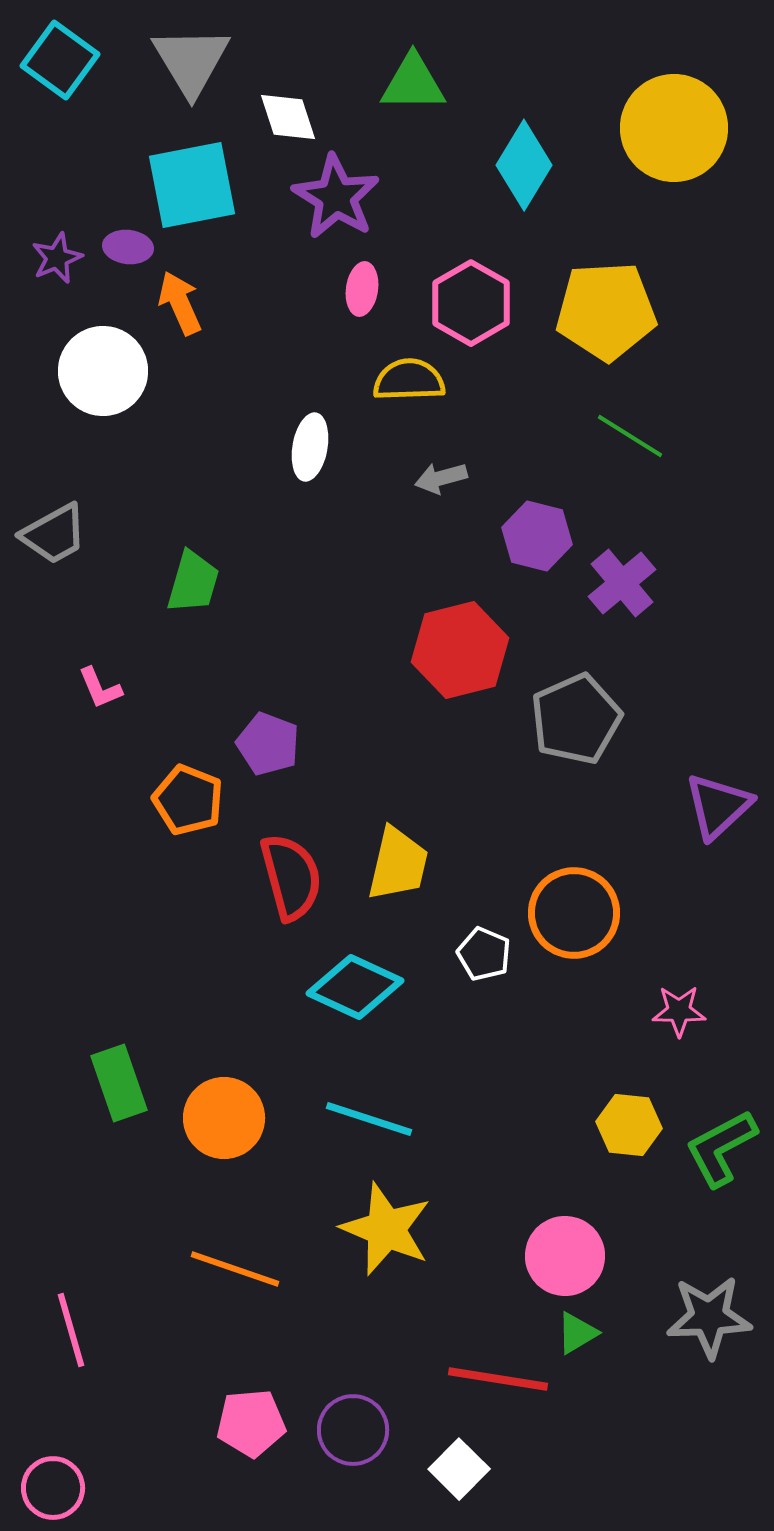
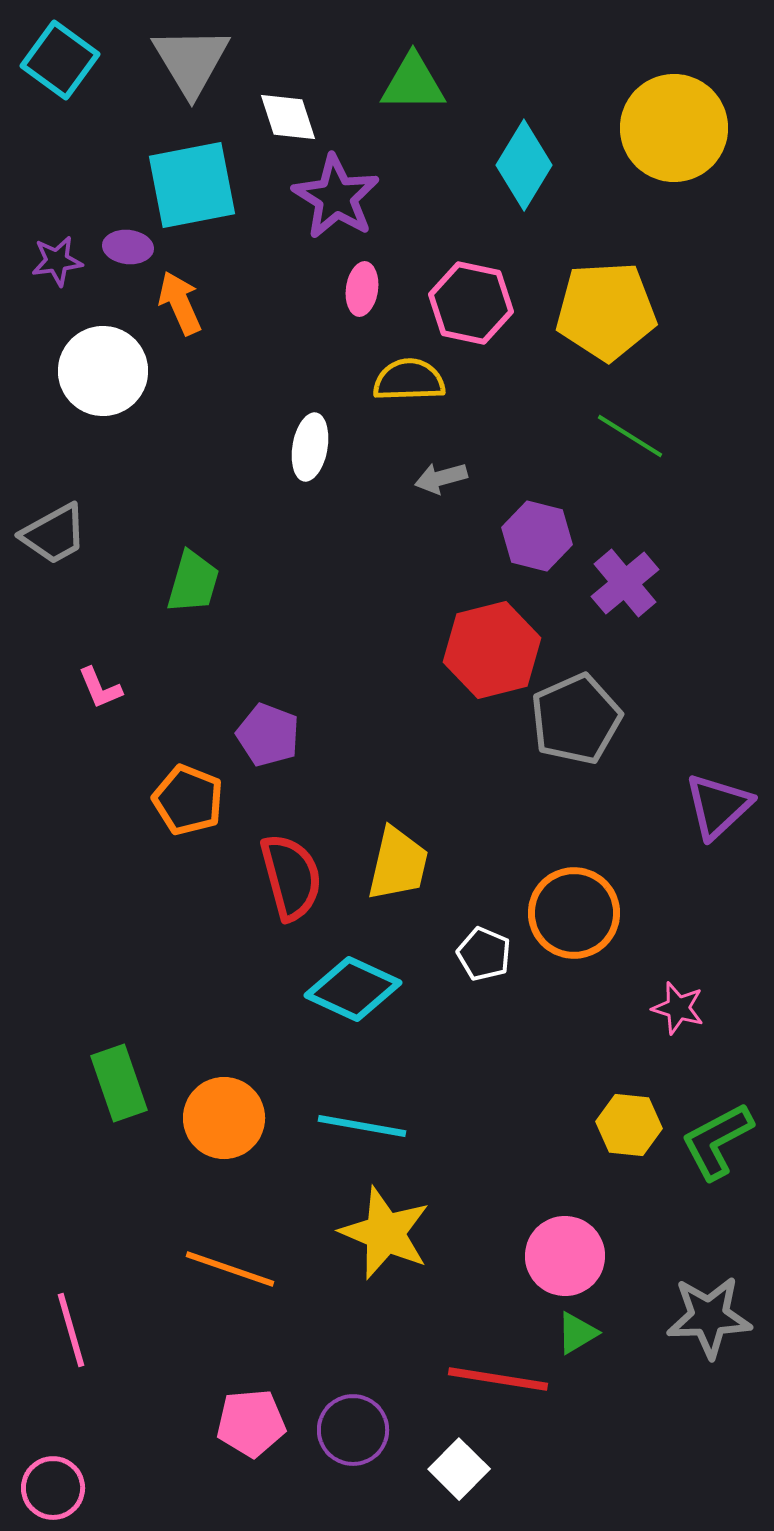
purple star at (57, 258): moved 3 px down; rotated 15 degrees clockwise
pink hexagon at (471, 303): rotated 18 degrees counterclockwise
purple cross at (622, 583): moved 3 px right
red hexagon at (460, 650): moved 32 px right
purple pentagon at (268, 744): moved 9 px up
cyan diamond at (355, 987): moved 2 px left, 2 px down
pink star at (679, 1011): moved 1 px left, 3 px up; rotated 16 degrees clockwise
cyan line at (369, 1119): moved 7 px left, 7 px down; rotated 8 degrees counterclockwise
green L-shape at (721, 1148): moved 4 px left, 7 px up
yellow star at (386, 1229): moved 1 px left, 4 px down
orange line at (235, 1269): moved 5 px left
